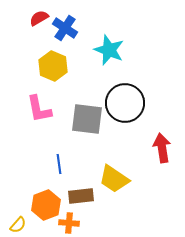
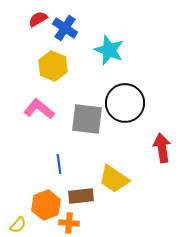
red semicircle: moved 1 px left, 1 px down
pink L-shape: rotated 140 degrees clockwise
